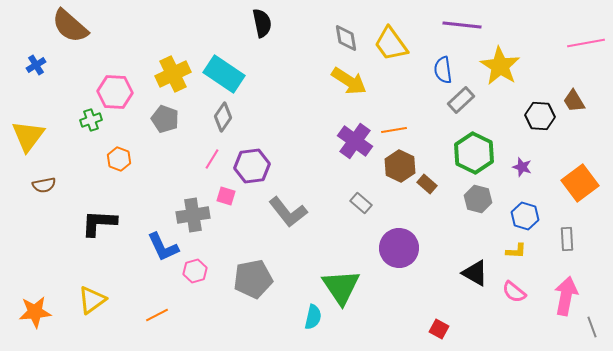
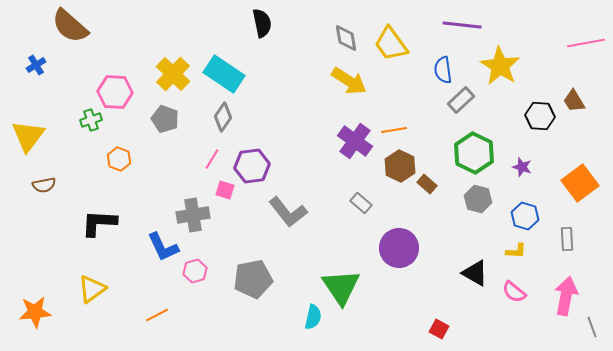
yellow cross at (173, 74): rotated 20 degrees counterclockwise
pink square at (226, 196): moved 1 px left, 6 px up
yellow triangle at (92, 300): moved 11 px up
